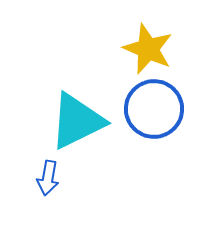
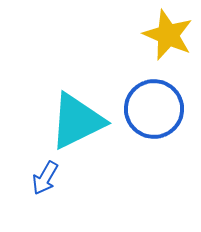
yellow star: moved 20 px right, 14 px up
blue arrow: moved 3 px left; rotated 20 degrees clockwise
